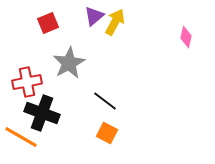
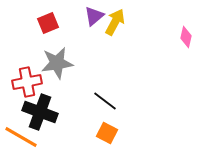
gray star: moved 12 px left; rotated 20 degrees clockwise
black cross: moved 2 px left, 1 px up
